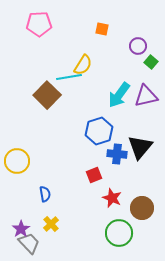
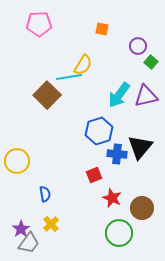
gray trapezoid: rotated 80 degrees clockwise
